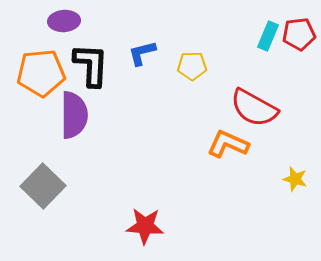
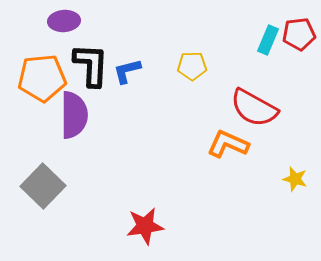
cyan rectangle: moved 4 px down
blue L-shape: moved 15 px left, 18 px down
orange pentagon: moved 1 px right, 5 px down
red star: rotated 12 degrees counterclockwise
